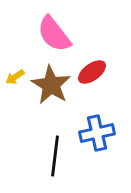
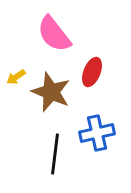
red ellipse: rotated 32 degrees counterclockwise
yellow arrow: moved 1 px right
brown star: moved 7 px down; rotated 9 degrees counterclockwise
black line: moved 2 px up
